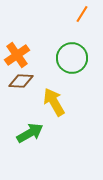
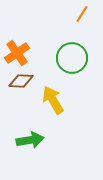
orange cross: moved 2 px up
yellow arrow: moved 1 px left, 2 px up
green arrow: moved 7 px down; rotated 20 degrees clockwise
